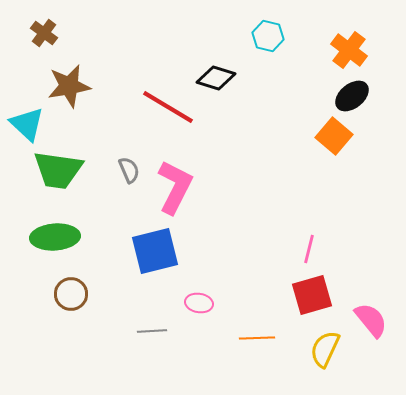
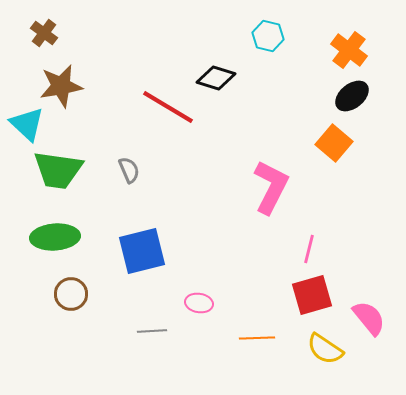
brown star: moved 8 px left
orange square: moved 7 px down
pink L-shape: moved 96 px right
blue square: moved 13 px left
pink semicircle: moved 2 px left, 2 px up
yellow semicircle: rotated 81 degrees counterclockwise
